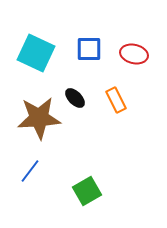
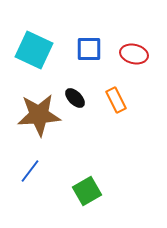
cyan square: moved 2 px left, 3 px up
brown star: moved 3 px up
